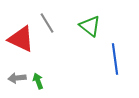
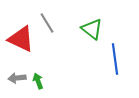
green triangle: moved 2 px right, 3 px down
